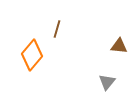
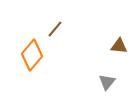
brown line: moved 2 px left; rotated 24 degrees clockwise
